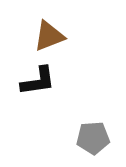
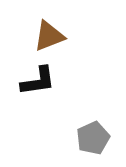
gray pentagon: rotated 20 degrees counterclockwise
